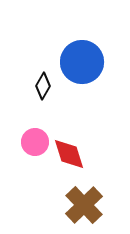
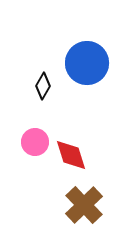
blue circle: moved 5 px right, 1 px down
red diamond: moved 2 px right, 1 px down
